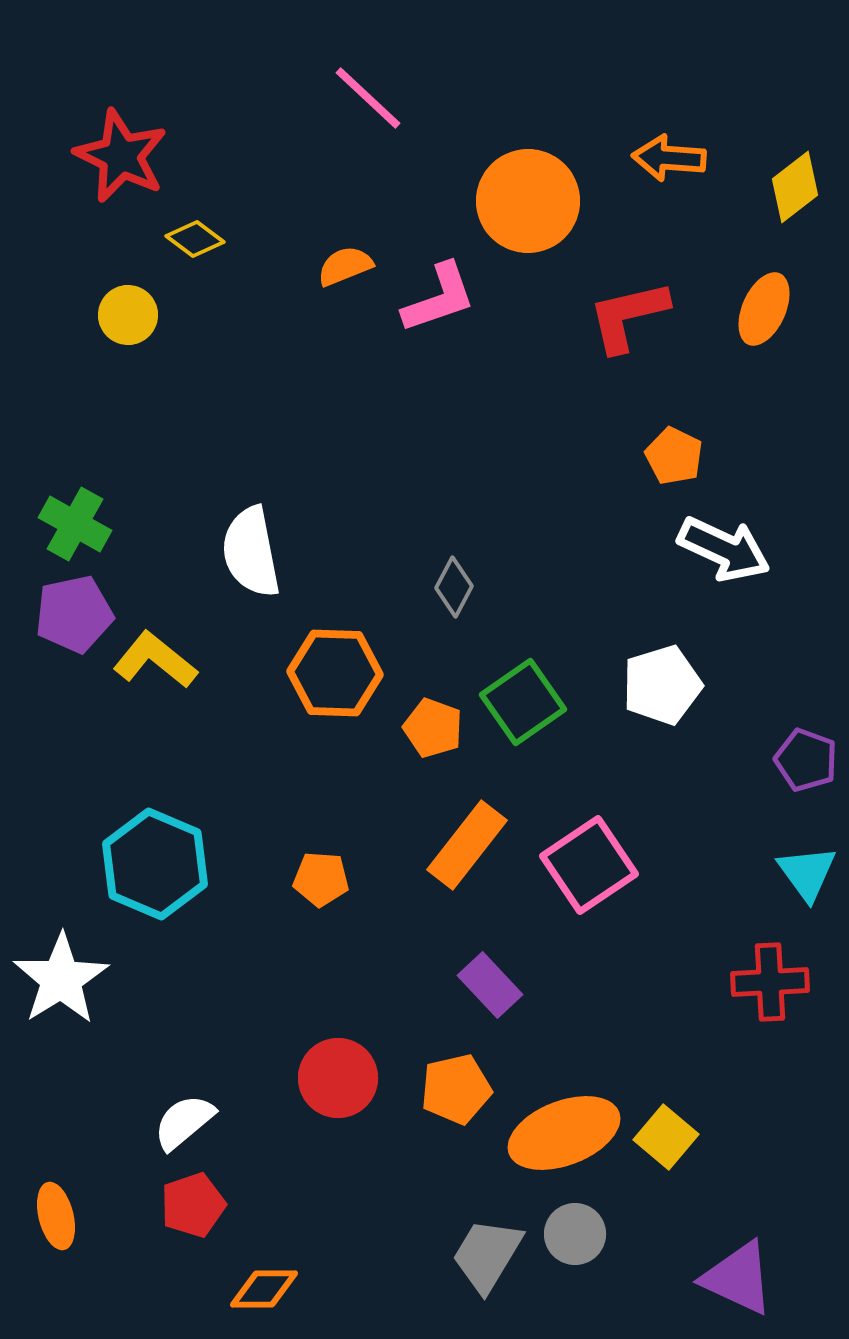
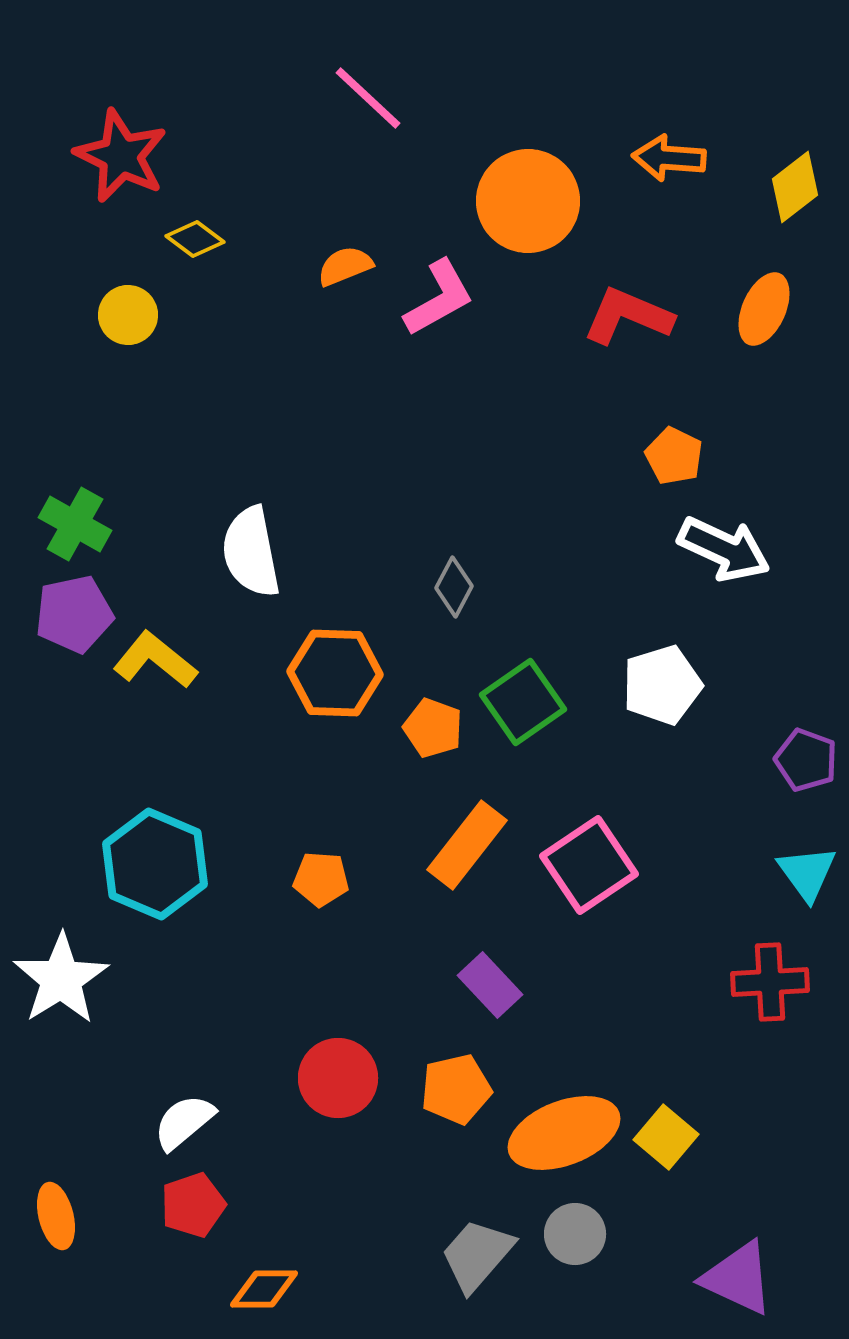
pink L-shape at (439, 298): rotated 10 degrees counterclockwise
red L-shape at (628, 316): rotated 36 degrees clockwise
gray trapezoid at (487, 1255): moved 10 px left; rotated 10 degrees clockwise
